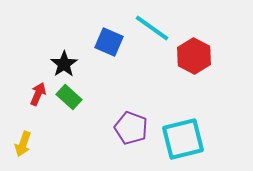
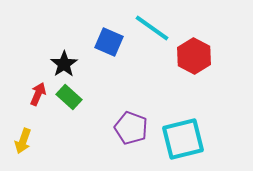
yellow arrow: moved 3 px up
